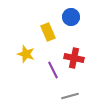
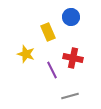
red cross: moved 1 px left
purple line: moved 1 px left
